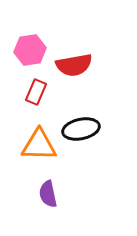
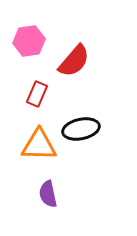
pink hexagon: moved 1 px left, 9 px up
red semicircle: moved 4 px up; rotated 39 degrees counterclockwise
red rectangle: moved 1 px right, 2 px down
